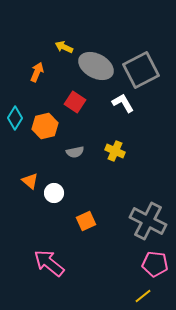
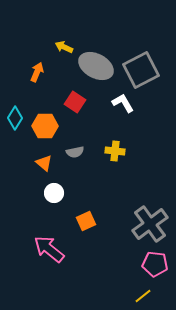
orange hexagon: rotated 15 degrees clockwise
yellow cross: rotated 18 degrees counterclockwise
orange triangle: moved 14 px right, 18 px up
gray cross: moved 2 px right, 3 px down; rotated 27 degrees clockwise
pink arrow: moved 14 px up
